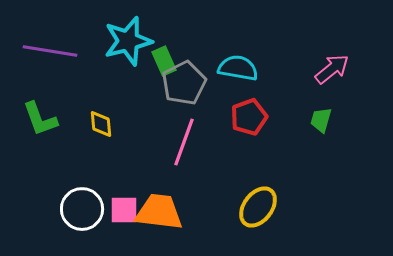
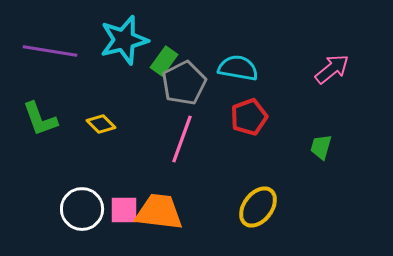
cyan star: moved 4 px left, 1 px up
green rectangle: rotated 60 degrees clockwise
green trapezoid: moved 27 px down
yellow diamond: rotated 40 degrees counterclockwise
pink line: moved 2 px left, 3 px up
